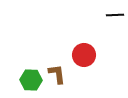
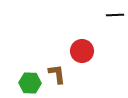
red circle: moved 2 px left, 4 px up
green hexagon: moved 1 px left, 3 px down
